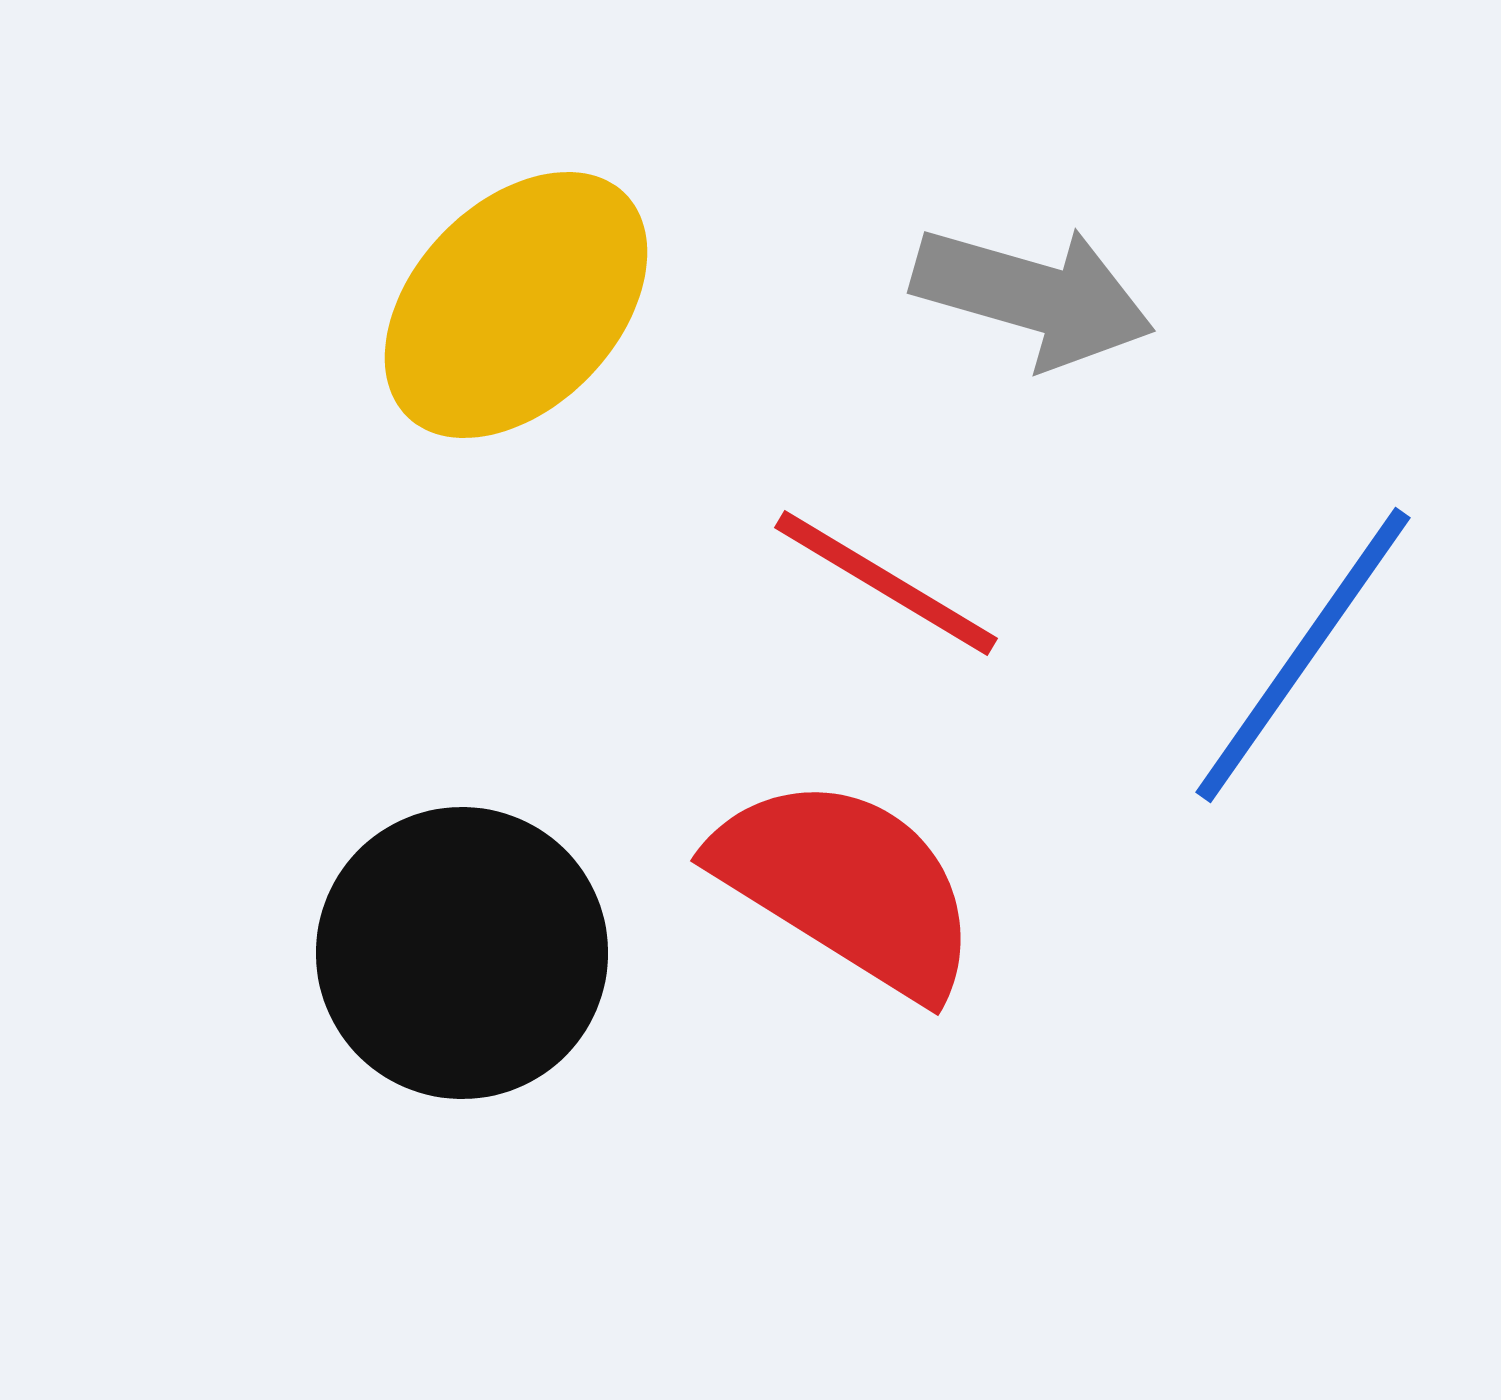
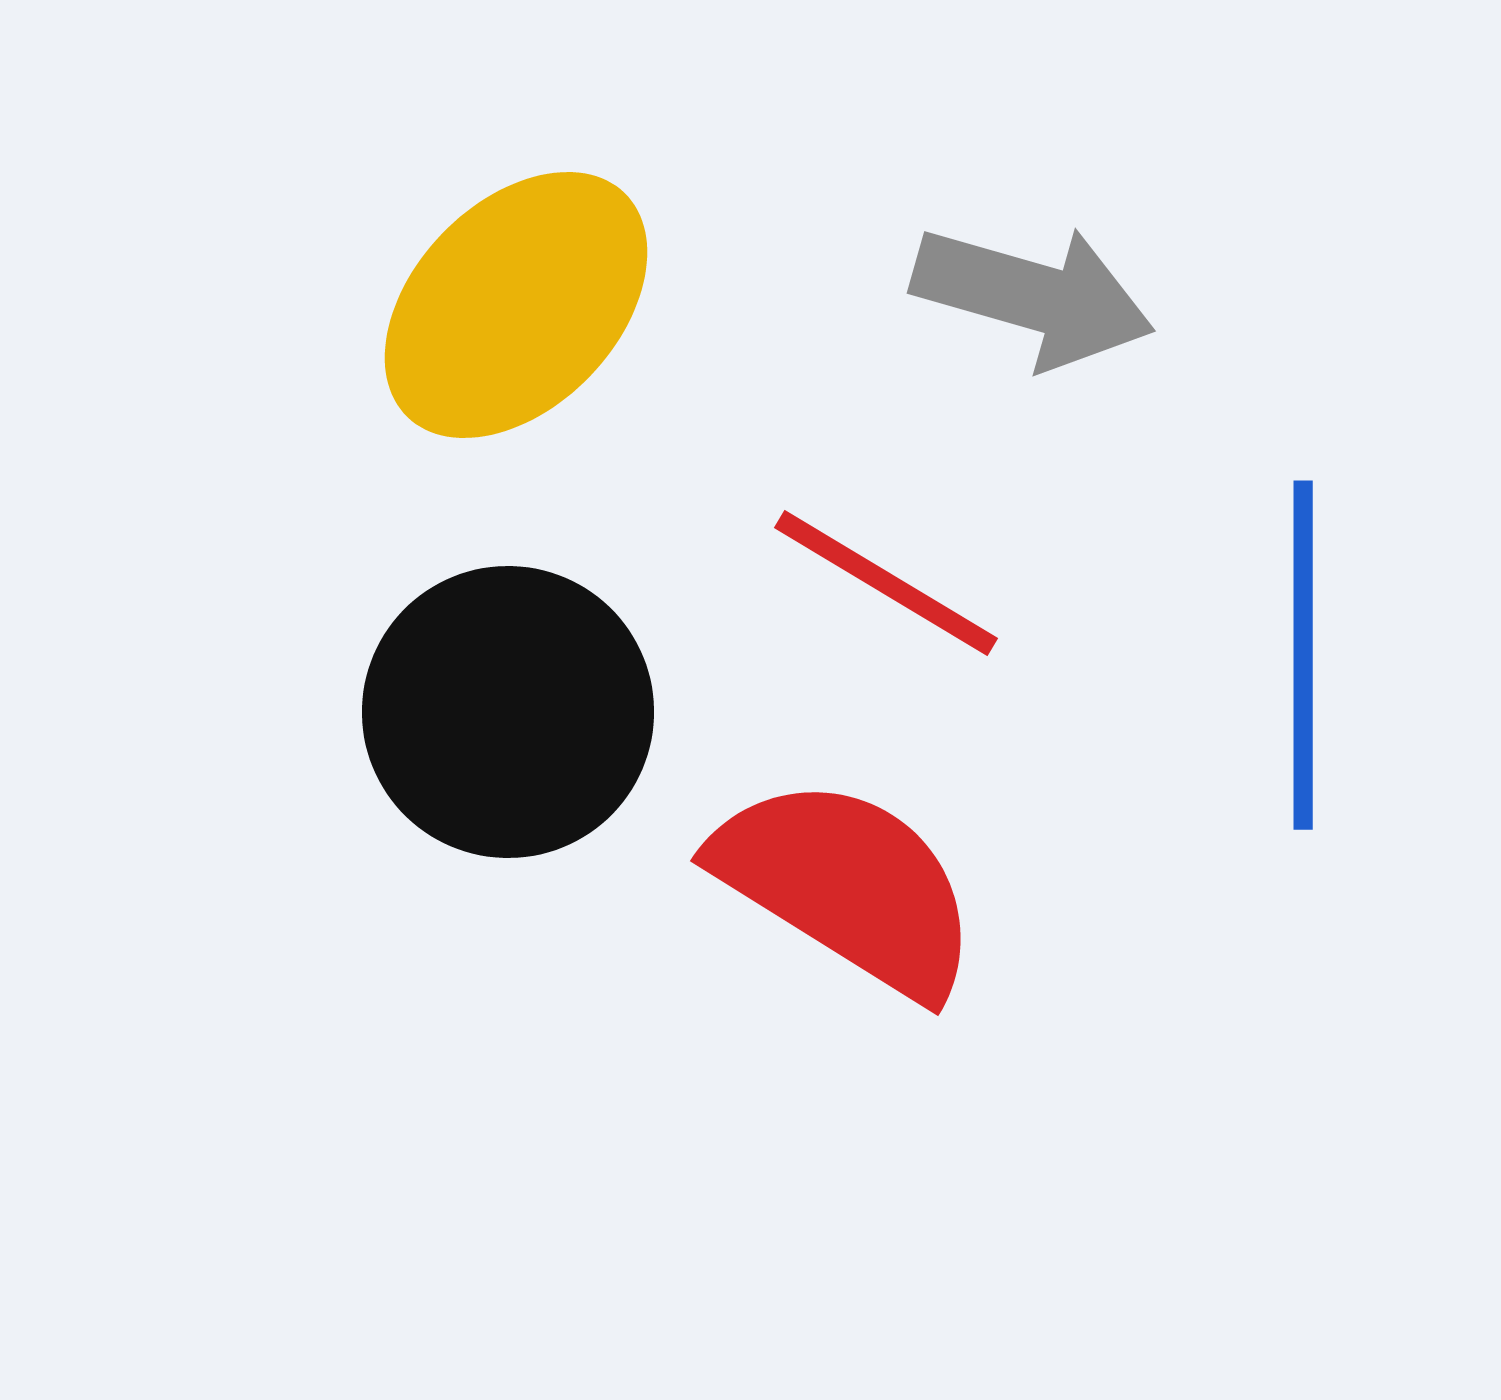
blue line: rotated 35 degrees counterclockwise
black circle: moved 46 px right, 241 px up
